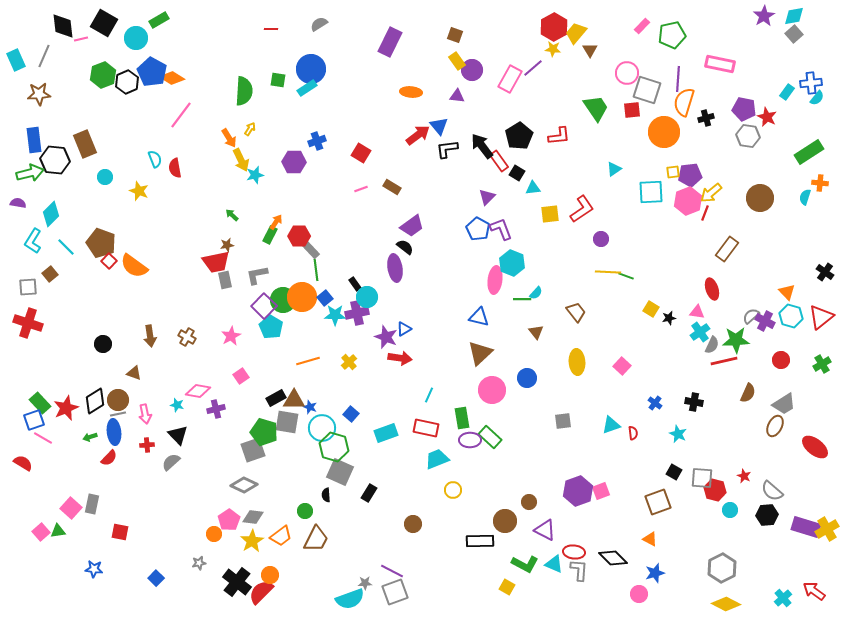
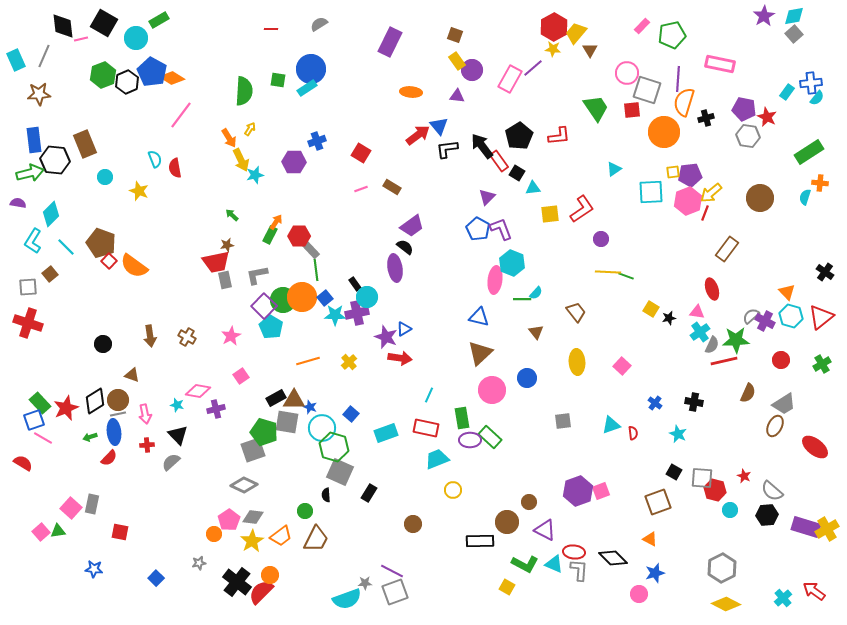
brown triangle at (134, 373): moved 2 px left, 2 px down
brown circle at (505, 521): moved 2 px right, 1 px down
cyan semicircle at (350, 599): moved 3 px left
